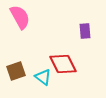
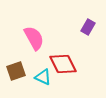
pink semicircle: moved 14 px right, 21 px down
purple rectangle: moved 3 px right, 4 px up; rotated 35 degrees clockwise
cyan triangle: rotated 12 degrees counterclockwise
